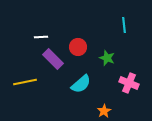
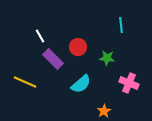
cyan line: moved 3 px left
white line: moved 1 px left, 1 px up; rotated 64 degrees clockwise
green star: rotated 14 degrees counterclockwise
yellow line: rotated 35 degrees clockwise
